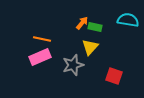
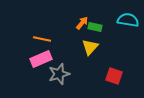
pink rectangle: moved 1 px right, 2 px down
gray star: moved 14 px left, 9 px down
